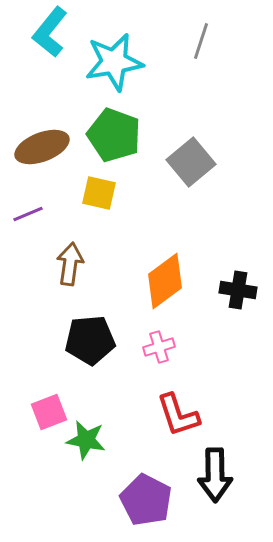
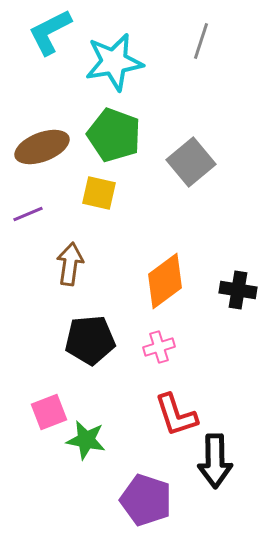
cyan L-shape: rotated 24 degrees clockwise
red L-shape: moved 2 px left
black arrow: moved 14 px up
purple pentagon: rotated 9 degrees counterclockwise
